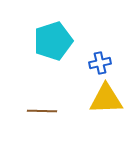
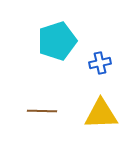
cyan pentagon: moved 4 px right
yellow triangle: moved 5 px left, 15 px down
